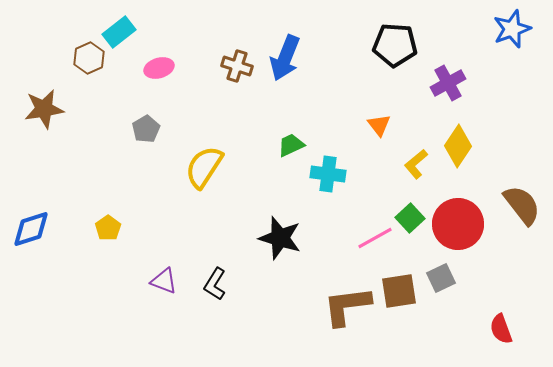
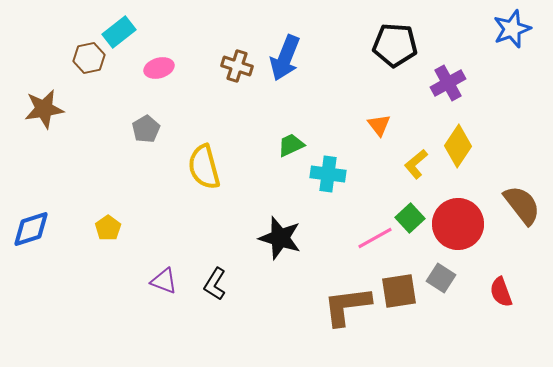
brown hexagon: rotated 12 degrees clockwise
yellow semicircle: rotated 48 degrees counterclockwise
gray square: rotated 32 degrees counterclockwise
red semicircle: moved 37 px up
